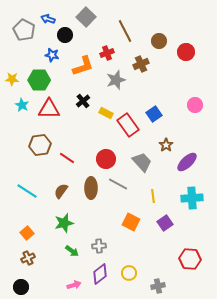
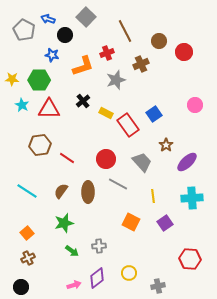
red circle at (186, 52): moved 2 px left
brown ellipse at (91, 188): moved 3 px left, 4 px down
purple diamond at (100, 274): moved 3 px left, 4 px down
